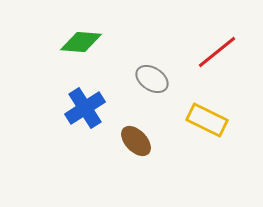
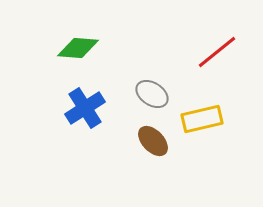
green diamond: moved 3 px left, 6 px down
gray ellipse: moved 15 px down
yellow rectangle: moved 5 px left, 1 px up; rotated 39 degrees counterclockwise
brown ellipse: moved 17 px right
